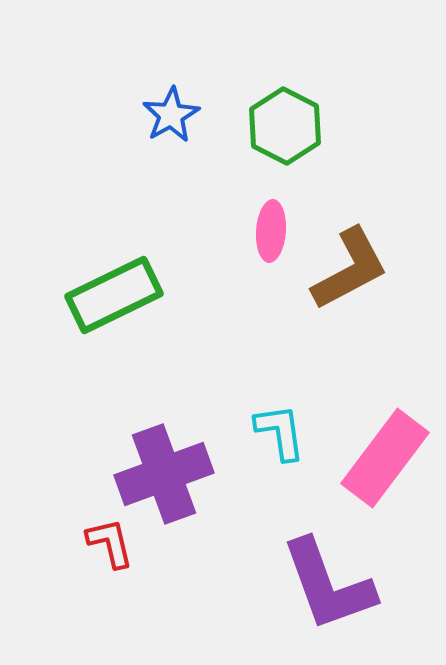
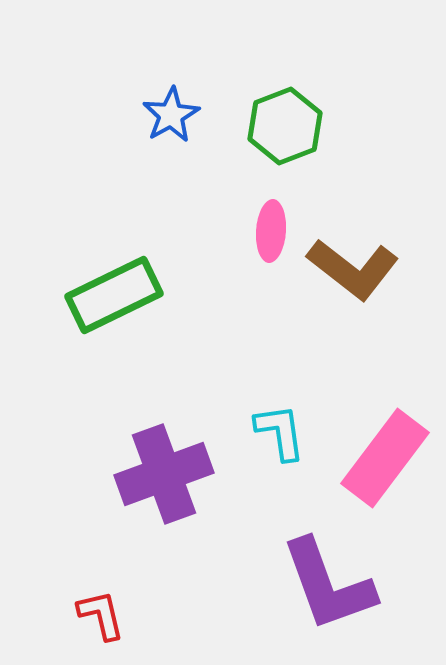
green hexagon: rotated 12 degrees clockwise
brown L-shape: moved 3 px right; rotated 66 degrees clockwise
red L-shape: moved 9 px left, 72 px down
